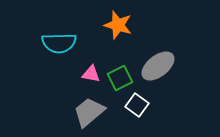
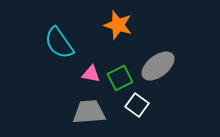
cyan semicircle: rotated 56 degrees clockwise
gray trapezoid: rotated 36 degrees clockwise
